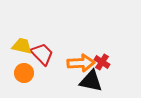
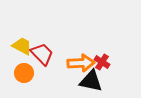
yellow trapezoid: rotated 15 degrees clockwise
